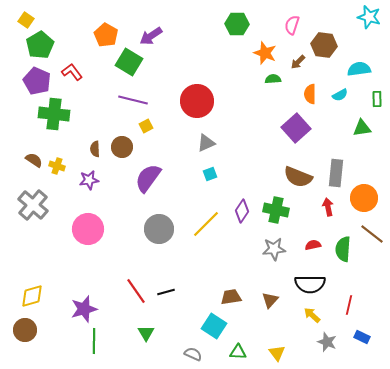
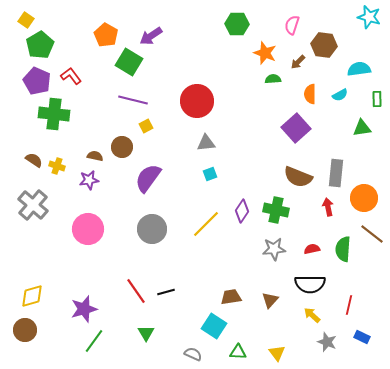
red L-shape at (72, 72): moved 1 px left, 4 px down
gray triangle at (206, 143): rotated 18 degrees clockwise
brown semicircle at (95, 149): moved 7 px down; rotated 105 degrees clockwise
gray circle at (159, 229): moved 7 px left
red semicircle at (313, 245): moved 1 px left, 4 px down
green line at (94, 341): rotated 35 degrees clockwise
